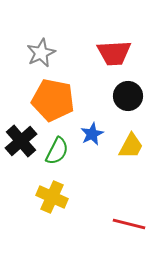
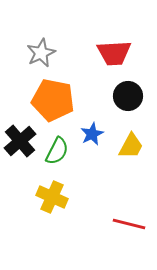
black cross: moved 1 px left
